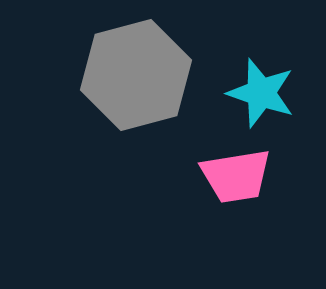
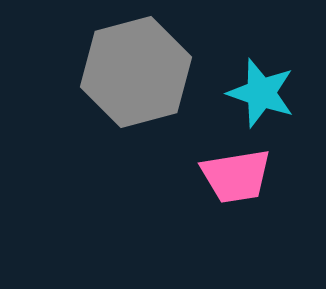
gray hexagon: moved 3 px up
